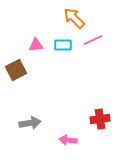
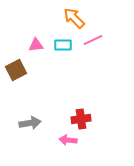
red cross: moved 19 px left
